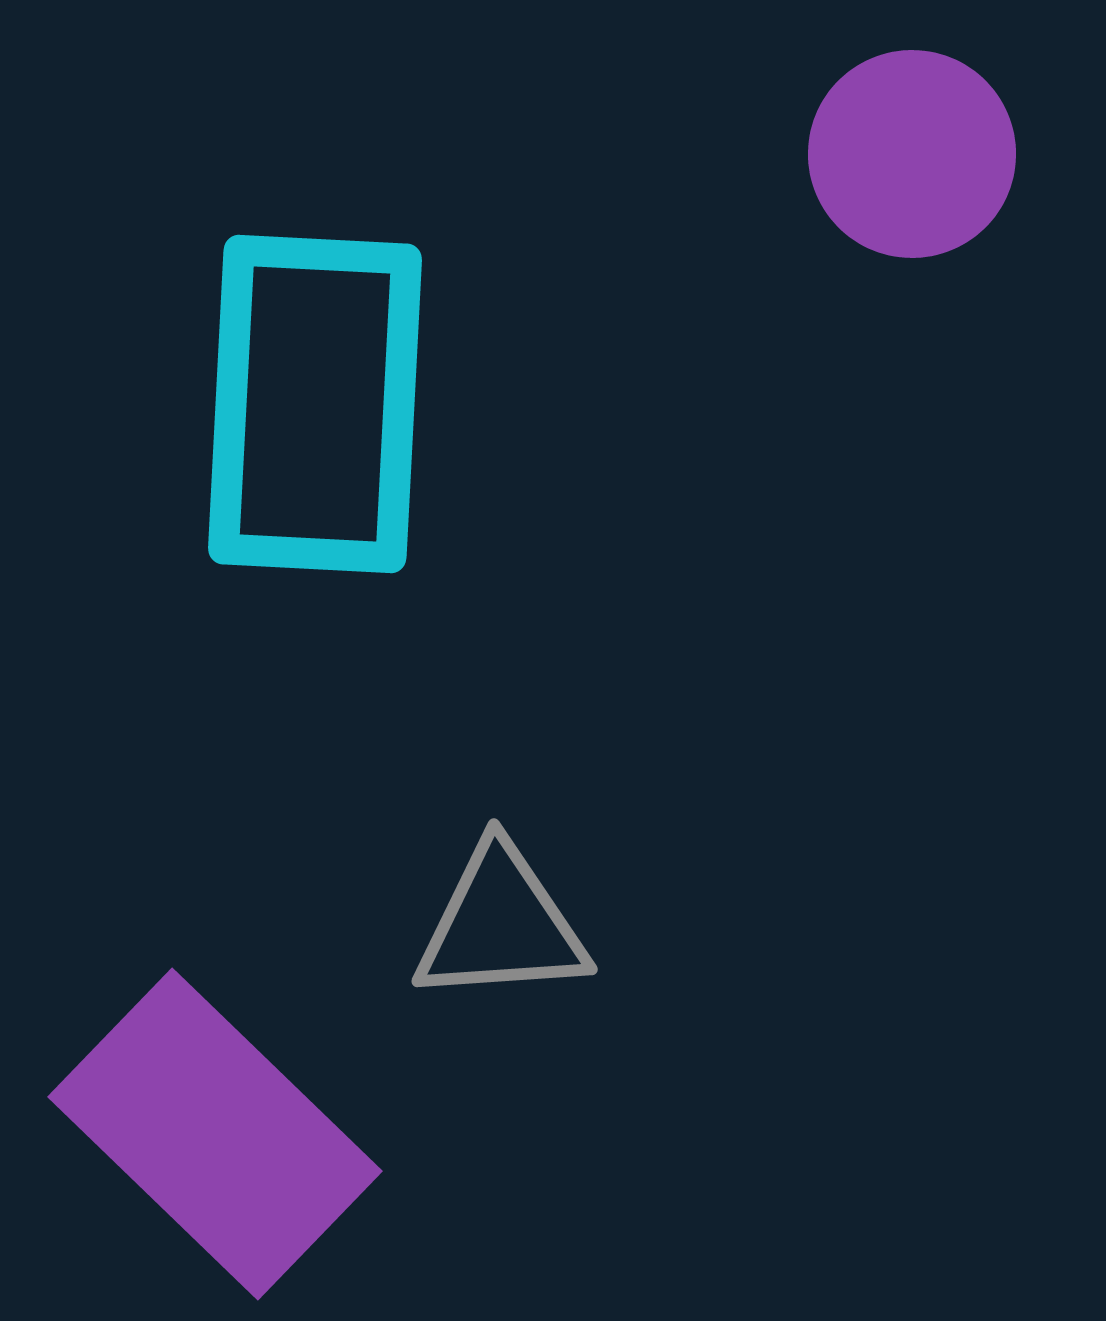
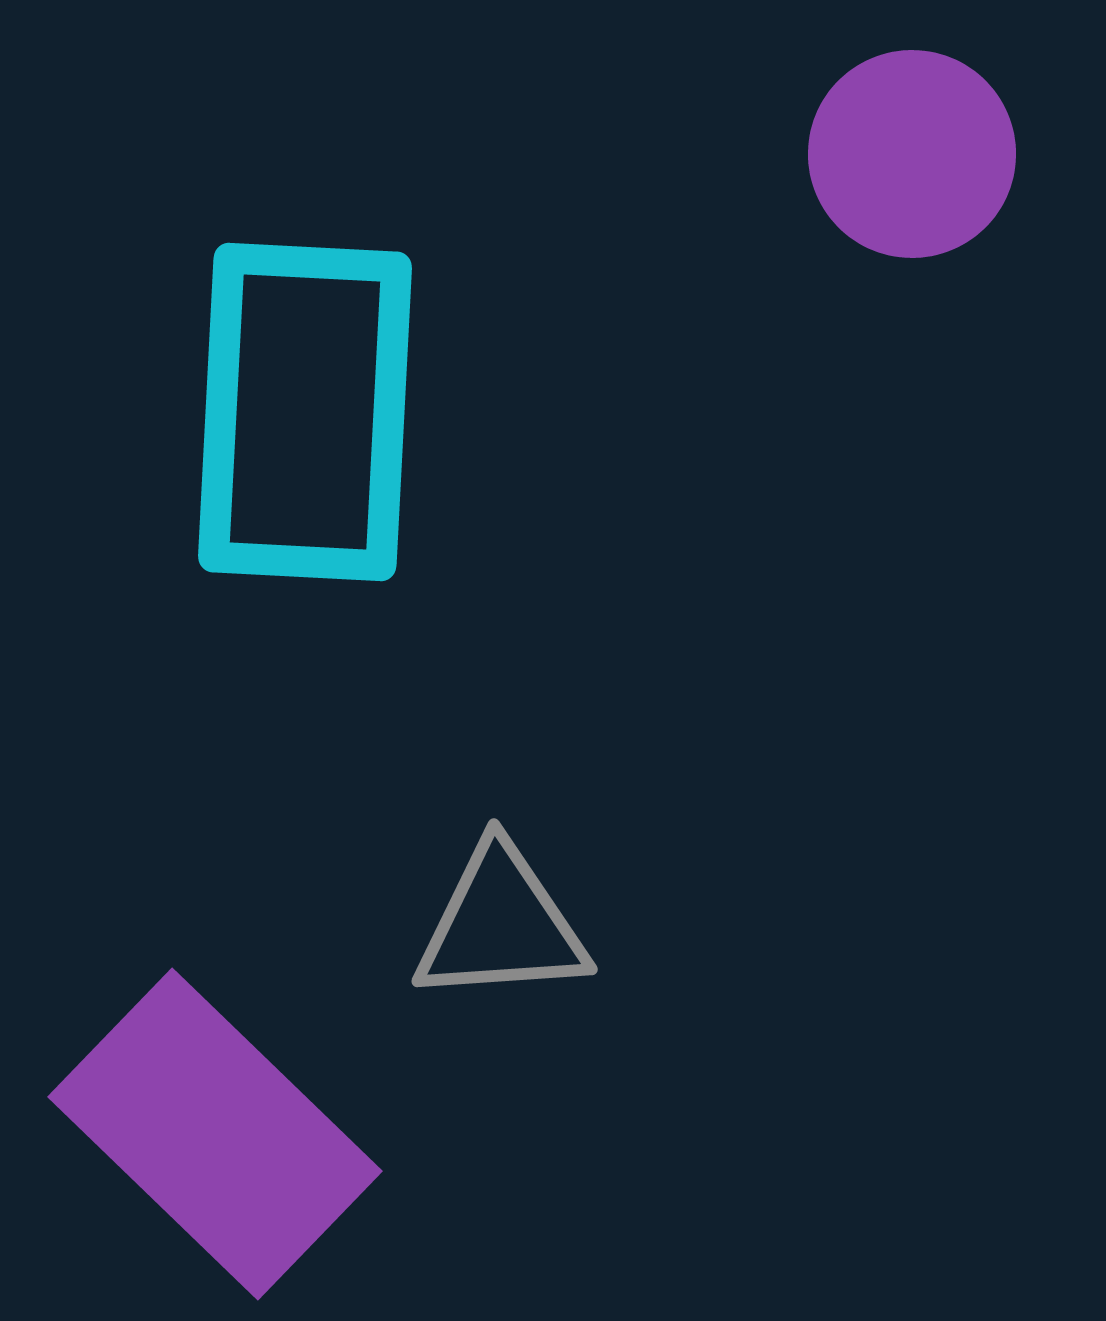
cyan rectangle: moved 10 px left, 8 px down
